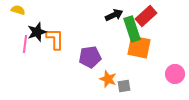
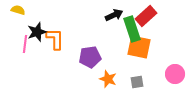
gray square: moved 13 px right, 4 px up
